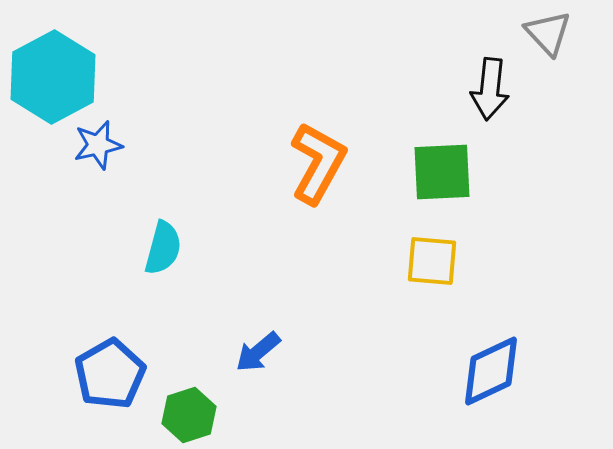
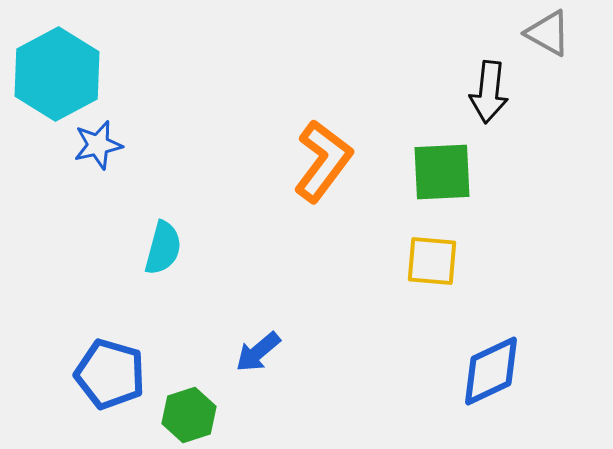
gray triangle: rotated 18 degrees counterclockwise
cyan hexagon: moved 4 px right, 3 px up
black arrow: moved 1 px left, 3 px down
orange L-shape: moved 5 px right, 2 px up; rotated 8 degrees clockwise
blue pentagon: rotated 26 degrees counterclockwise
